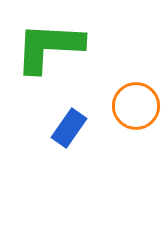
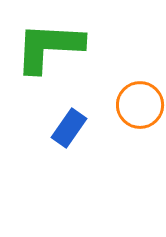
orange circle: moved 4 px right, 1 px up
